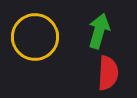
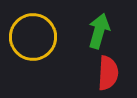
yellow circle: moved 2 px left
